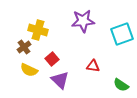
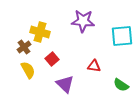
purple star: rotated 10 degrees clockwise
yellow cross: moved 2 px right, 2 px down
cyan square: moved 2 px down; rotated 15 degrees clockwise
red triangle: moved 1 px right
yellow semicircle: moved 1 px left; rotated 144 degrees counterclockwise
purple triangle: moved 5 px right, 4 px down
